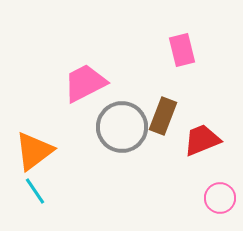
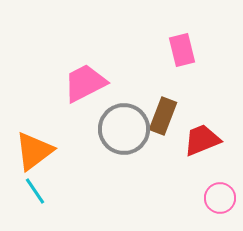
gray circle: moved 2 px right, 2 px down
